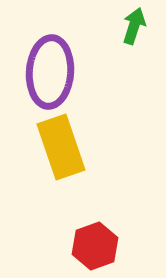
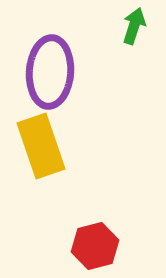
yellow rectangle: moved 20 px left, 1 px up
red hexagon: rotated 6 degrees clockwise
